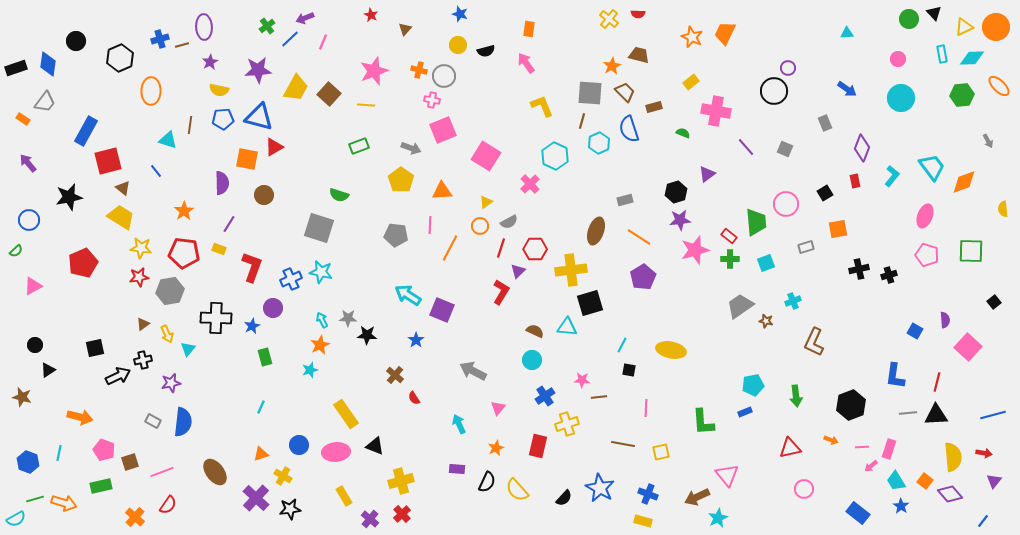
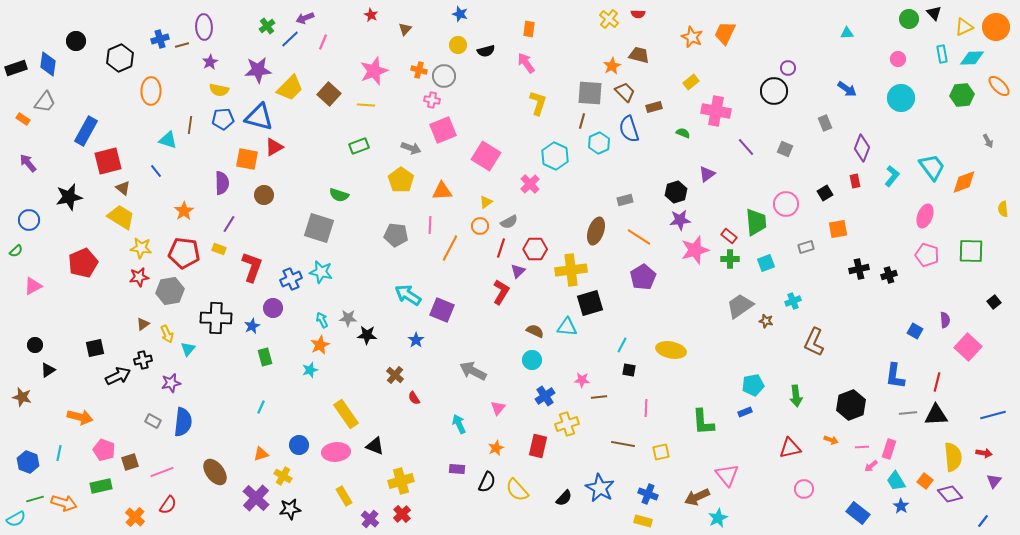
yellow trapezoid at (296, 88): moved 6 px left; rotated 16 degrees clockwise
yellow L-shape at (542, 106): moved 4 px left, 3 px up; rotated 40 degrees clockwise
